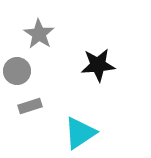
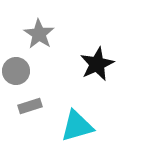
black star: moved 1 px left, 1 px up; rotated 20 degrees counterclockwise
gray circle: moved 1 px left
cyan triangle: moved 3 px left, 7 px up; rotated 18 degrees clockwise
